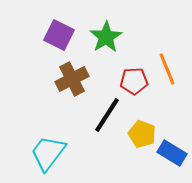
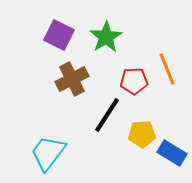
yellow pentagon: rotated 24 degrees counterclockwise
